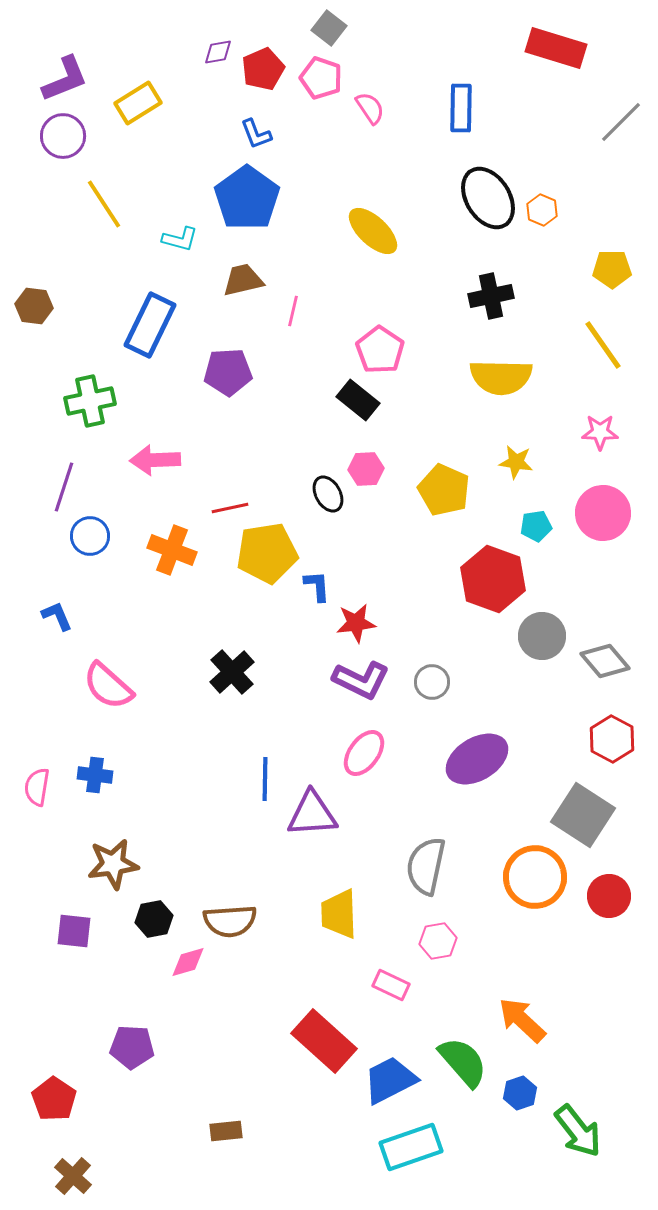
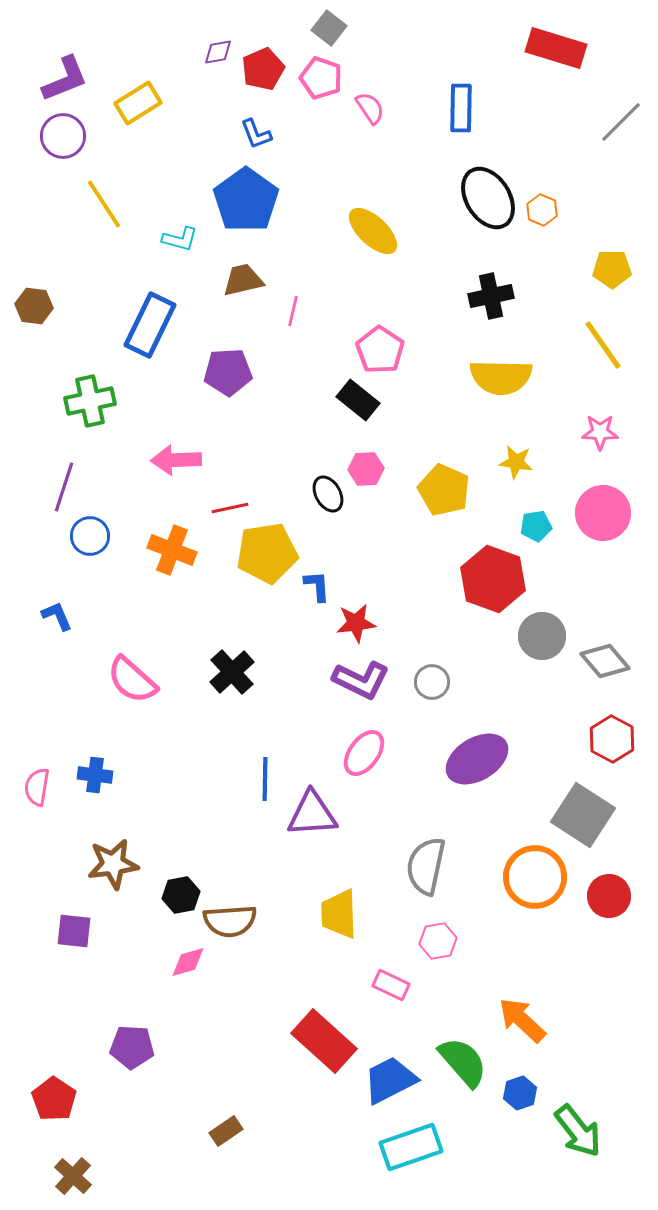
blue pentagon at (247, 198): moved 1 px left, 2 px down
pink arrow at (155, 460): moved 21 px right
pink semicircle at (108, 686): moved 24 px right, 6 px up
black hexagon at (154, 919): moved 27 px right, 24 px up
brown rectangle at (226, 1131): rotated 28 degrees counterclockwise
